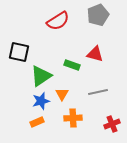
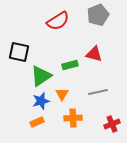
red triangle: moved 1 px left
green rectangle: moved 2 px left; rotated 35 degrees counterclockwise
